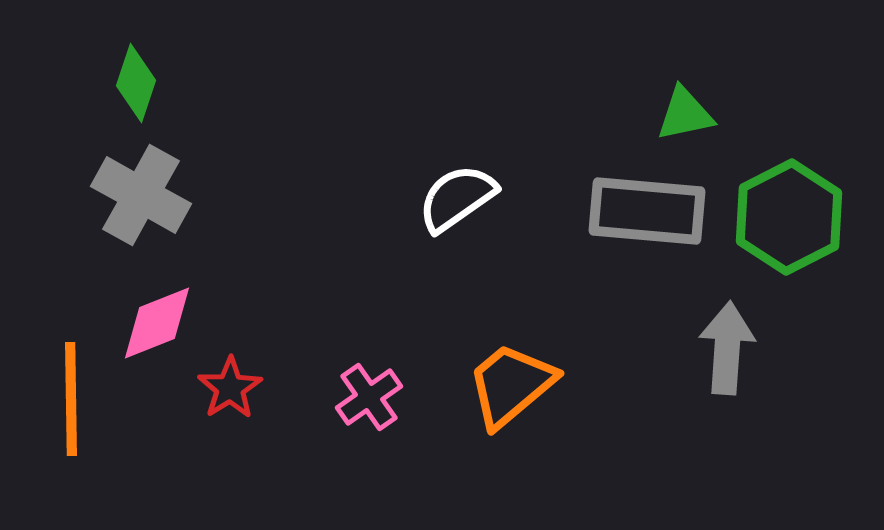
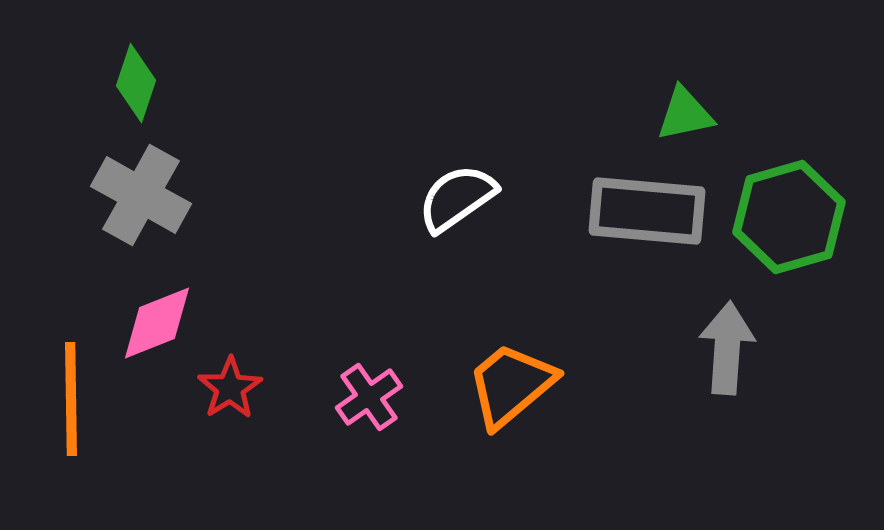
green hexagon: rotated 11 degrees clockwise
